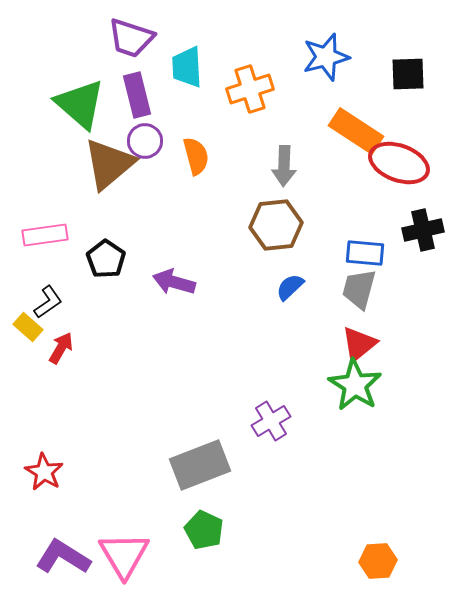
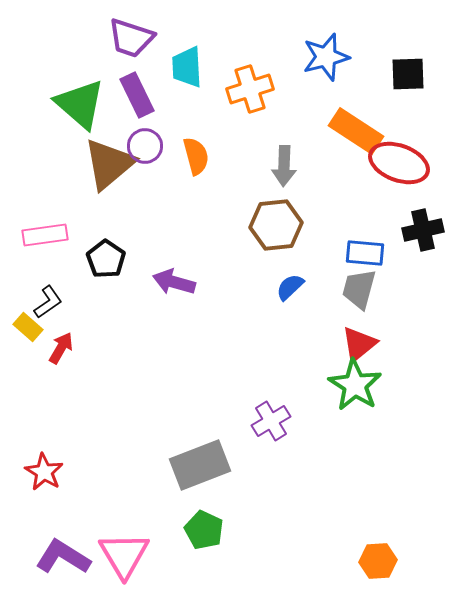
purple rectangle: rotated 12 degrees counterclockwise
purple circle: moved 5 px down
